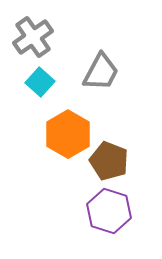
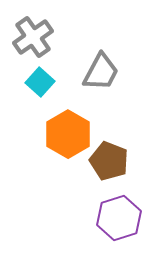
purple hexagon: moved 10 px right, 7 px down; rotated 24 degrees clockwise
